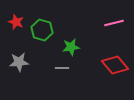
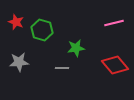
green star: moved 5 px right, 1 px down
